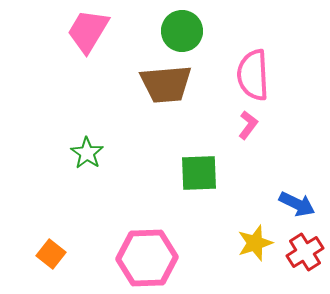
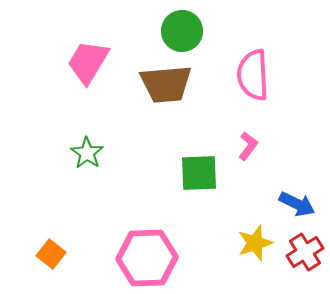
pink trapezoid: moved 31 px down
pink L-shape: moved 21 px down
